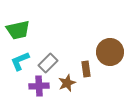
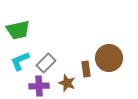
brown circle: moved 1 px left, 6 px down
gray rectangle: moved 2 px left
brown star: rotated 30 degrees counterclockwise
